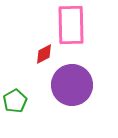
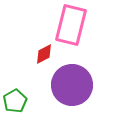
pink rectangle: rotated 15 degrees clockwise
